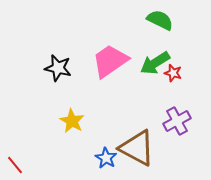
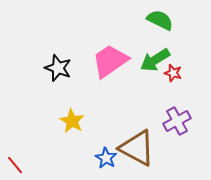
green arrow: moved 3 px up
black star: rotated 8 degrees clockwise
